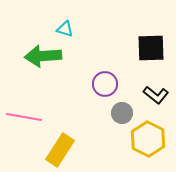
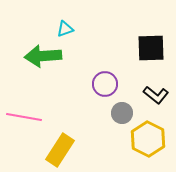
cyan triangle: rotated 36 degrees counterclockwise
